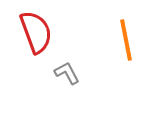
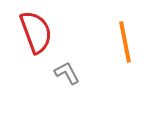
orange line: moved 1 px left, 2 px down
